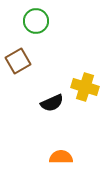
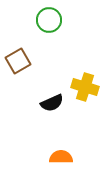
green circle: moved 13 px right, 1 px up
